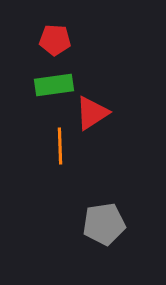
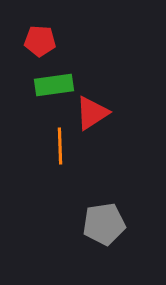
red pentagon: moved 15 px left, 1 px down
